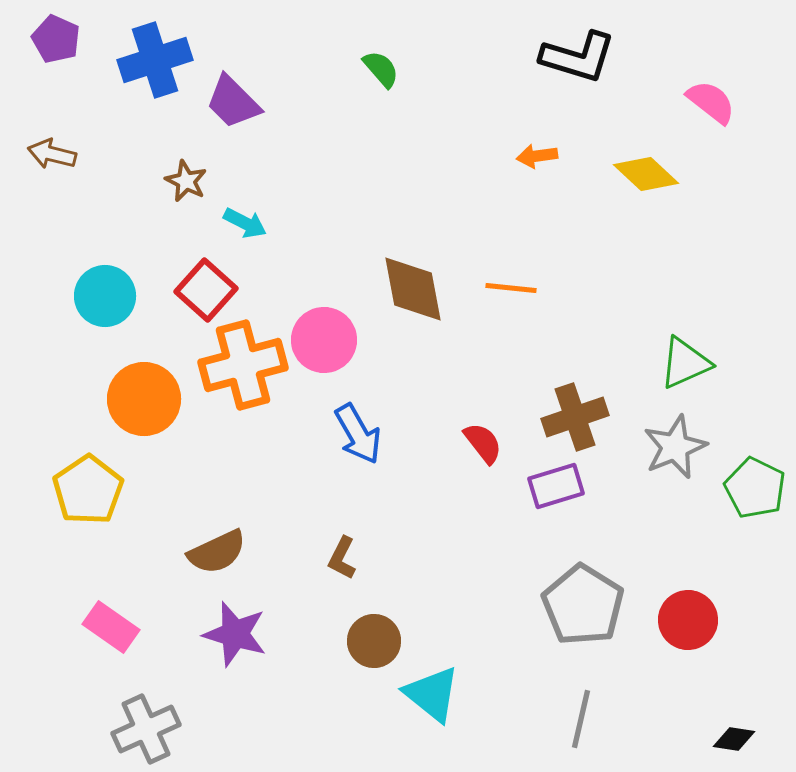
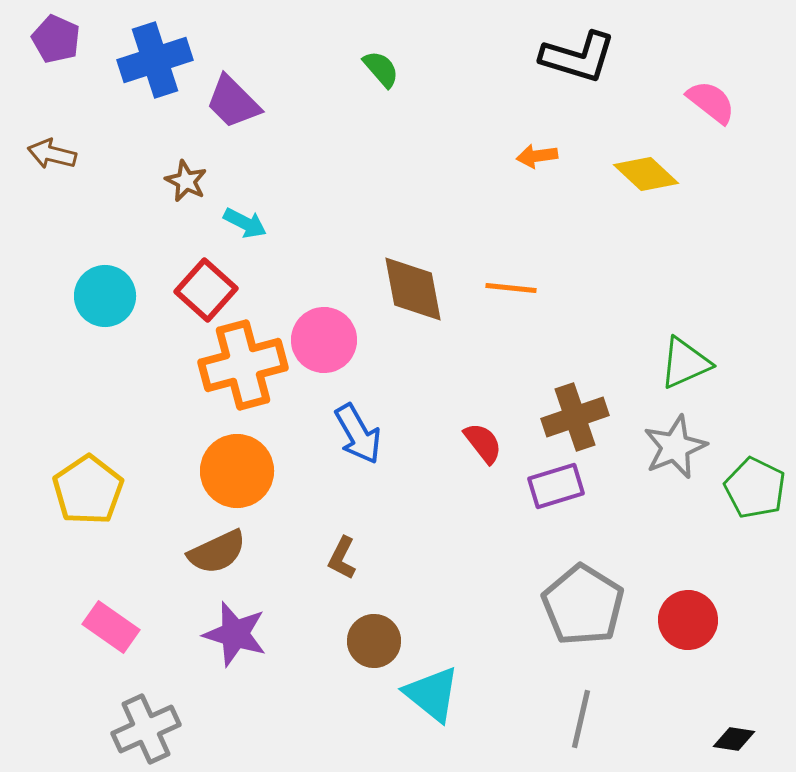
orange circle: moved 93 px right, 72 px down
